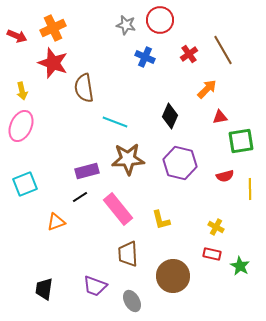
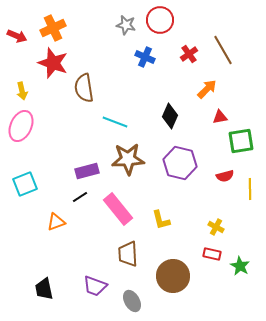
black trapezoid: rotated 20 degrees counterclockwise
